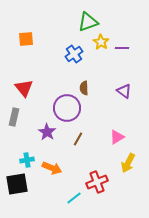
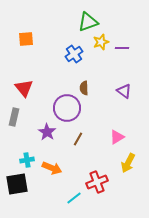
yellow star: rotated 21 degrees clockwise
